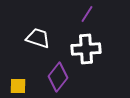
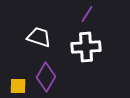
white trapezoid: moved 1 px right, 1 px up
white cross: moved 2 px up
purple diamond: moved 12 px left; rotated 8 degrees counterclockwise
